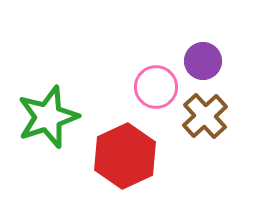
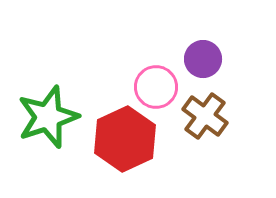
purple circle: moved 2 px up
brown cross: rotated 12 degrees counterclockwise
red hexagon: moved 17 px up
